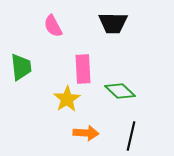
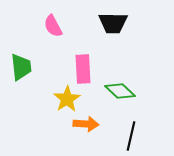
orange arrow: moved 9 px up
